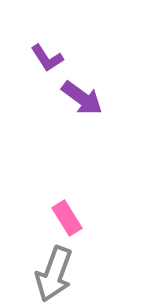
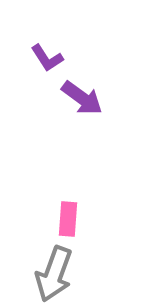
pink rectangle: moved 1 px right, 1 px down; rotated 36 degrees clockwise
